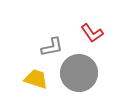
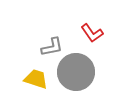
gray circle: moved 3 px left, 1 px up
